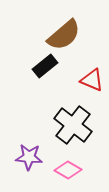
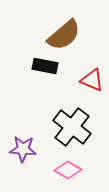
black rectangle: rotated 50 degrees clockwise
black cross: moved 1 px left, 2 px down
purple star: moved 6 px left, 8 px up
